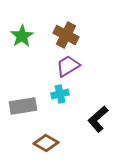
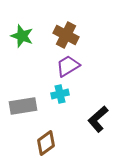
green star: rotated 20 degrees counterclockwise
brown diamond: rotated 65 degrees counterclockwise
